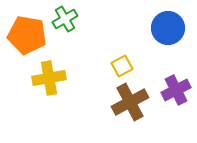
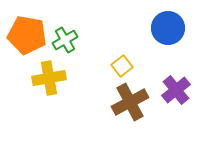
green cross: moved 21 px down
yellow square: rotated 10 degrees counterclockwise
purple cross: rotated 12 degrees counterclockwise
